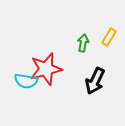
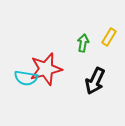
cyan semicircle: moved 3 px up
